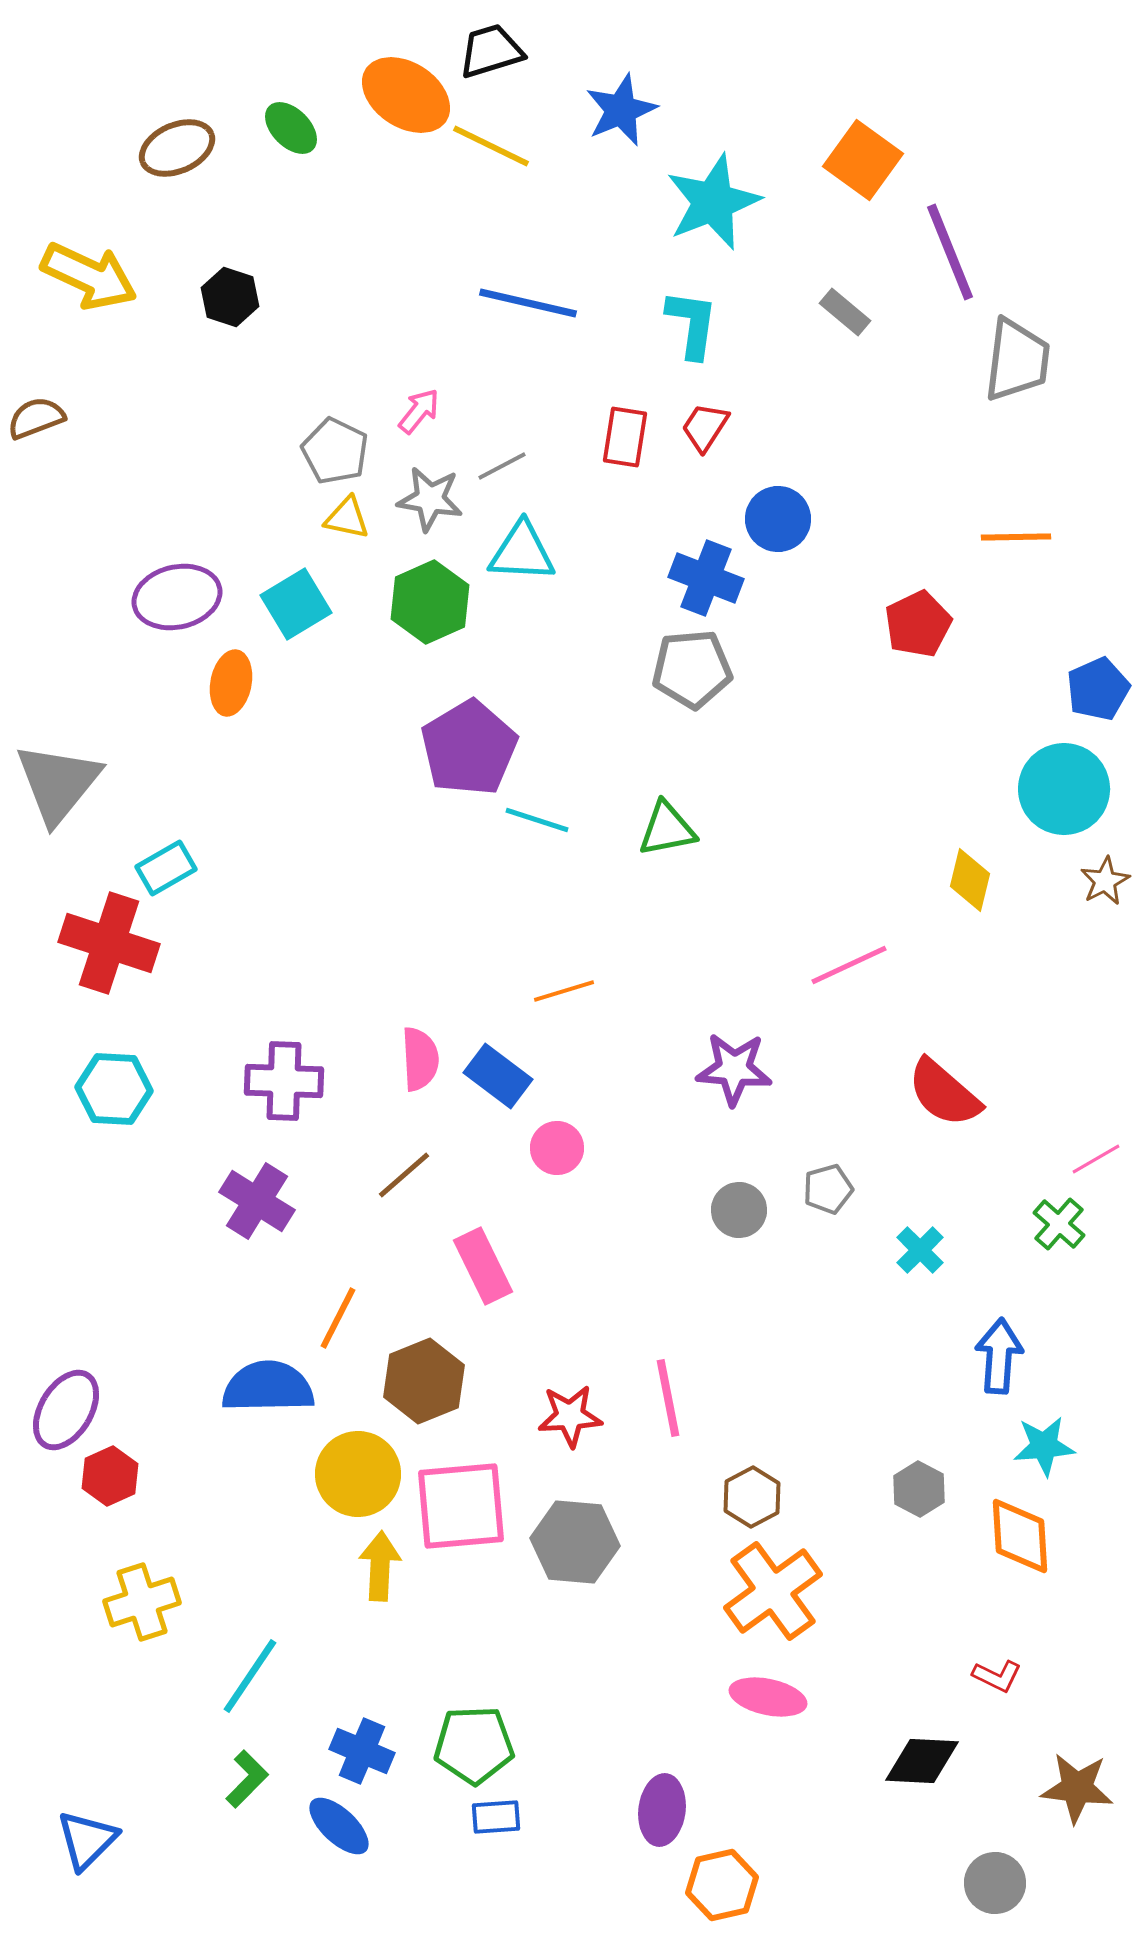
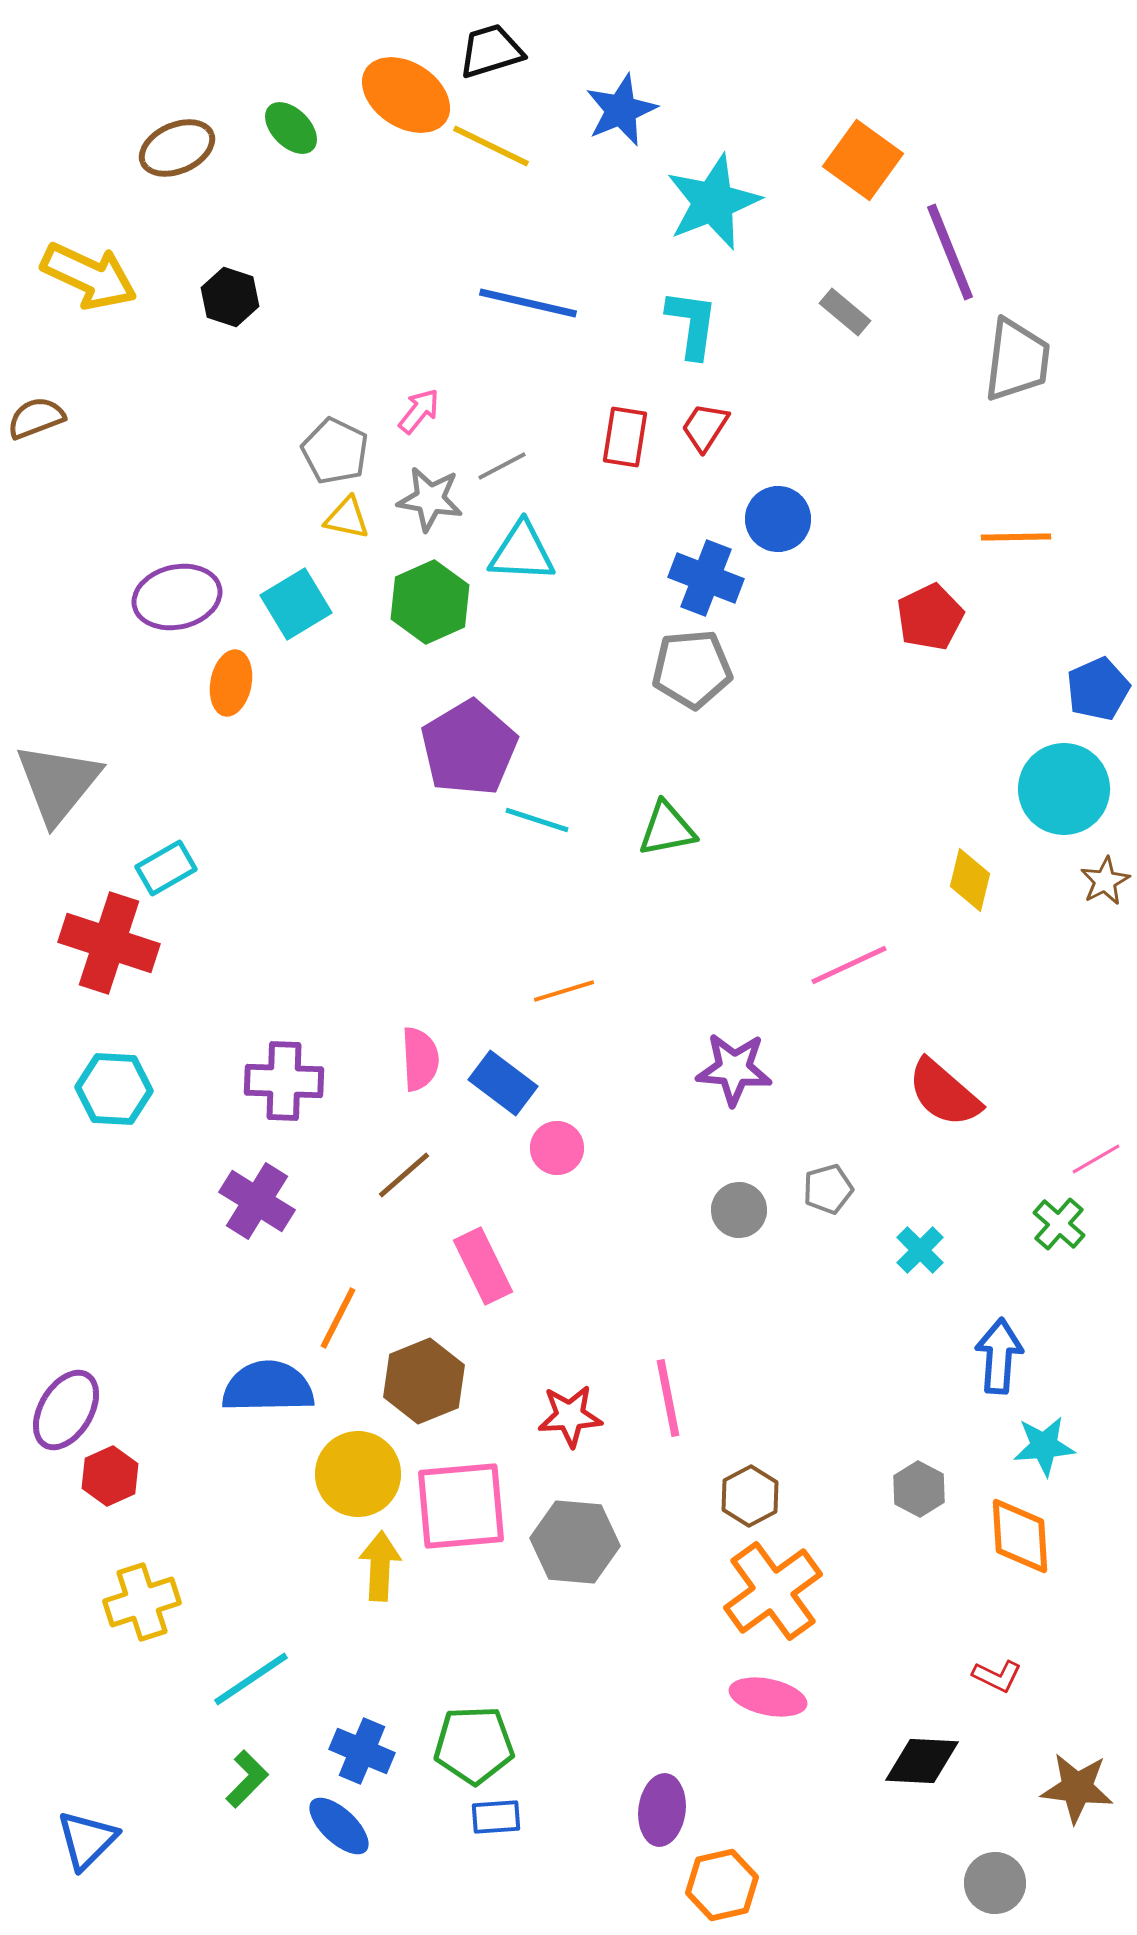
red pentagon at (918, 624): moved 12 px right, 7 px up
blue rectangle at (498, 1076): moved 5 px right, 7 px down
brown hexagon at (752, 1497): moved 2 px left, 1 px up
cyan line at (250, 1676): moved 1 px right, 3 px down; rotated 22 degrees clockwise
